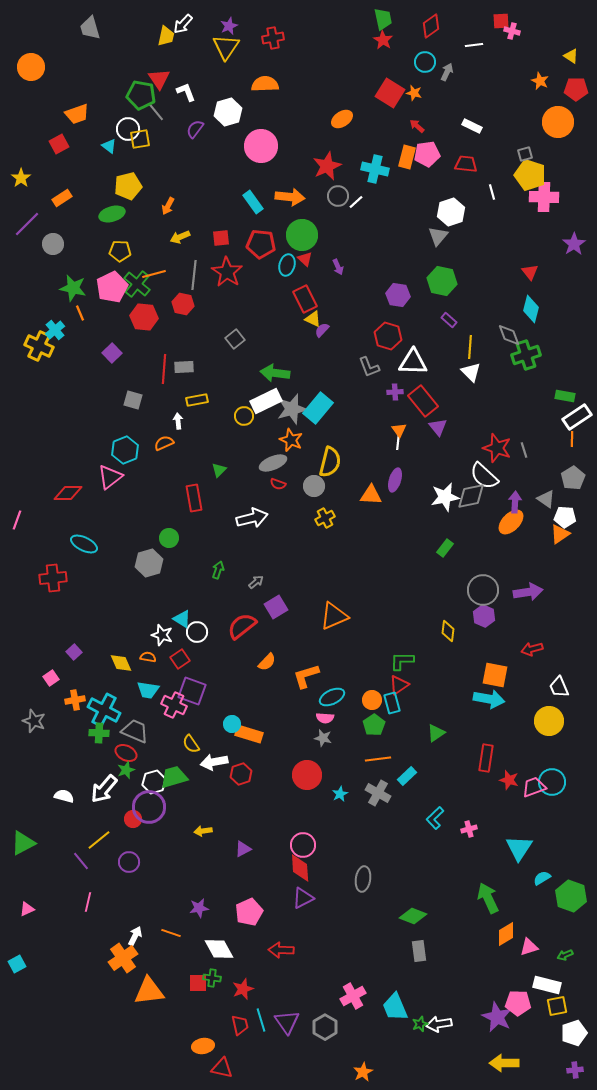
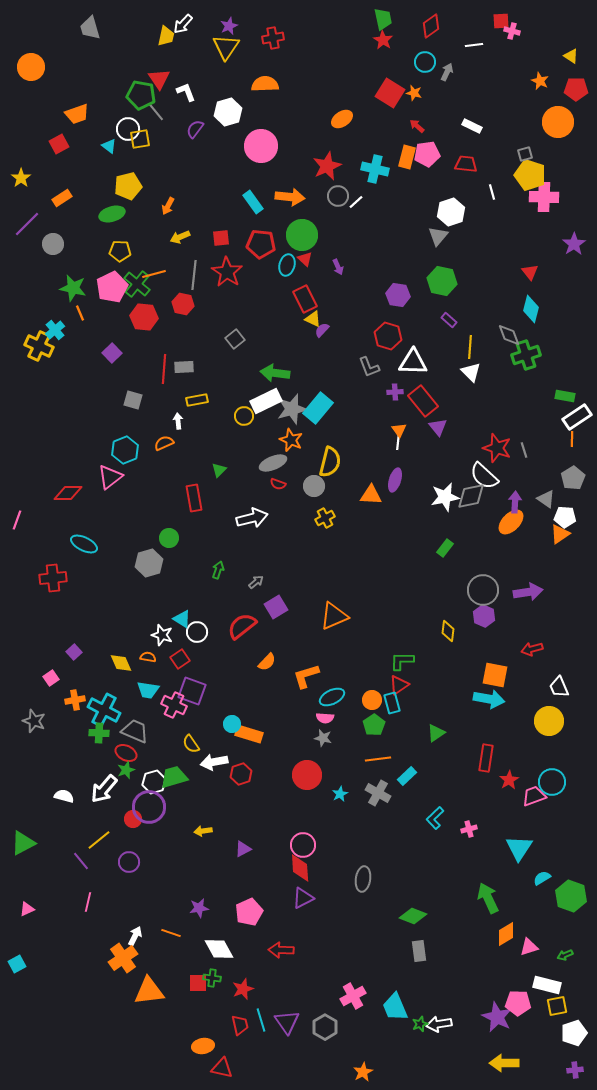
red star at (509, 780): rotated 24 degrees clockwise
pink trapezoid at (534, 787): moved 9 px down
